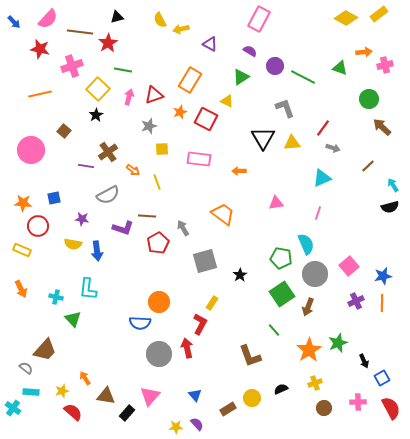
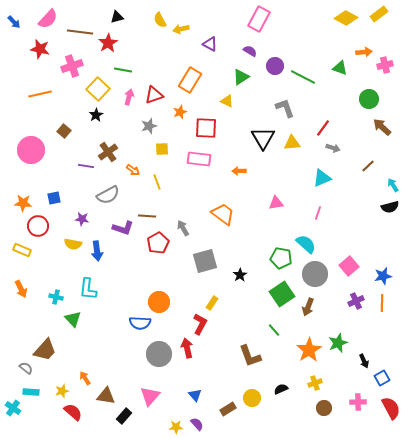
red square at (206, 119): moved 9 px down; rotated 25 degrees counterclockwise
cyan semicircle at (306, 244): rotated 25 degrees counterclockwise
black rectangle at (127, 413): moved 3 px left, 3 px down
